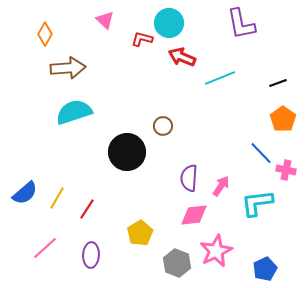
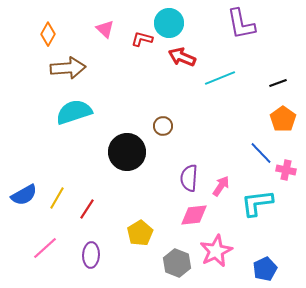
pink triangle: moved 9 px down
orange diamond: moved 3 px right
blue semicircle: moved 1 px left, 2 px down; rotated 12 degrees clockwise
